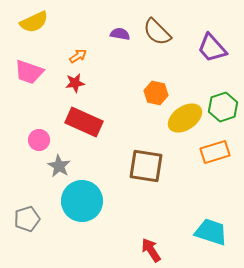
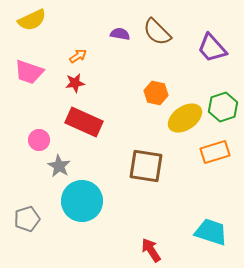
yellow semicircle: moved 2 px left, 2 px up
